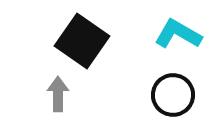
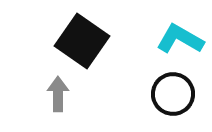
cyan L-shape: moved 2 px right, 5 px down
black circle: moved 1 px up
